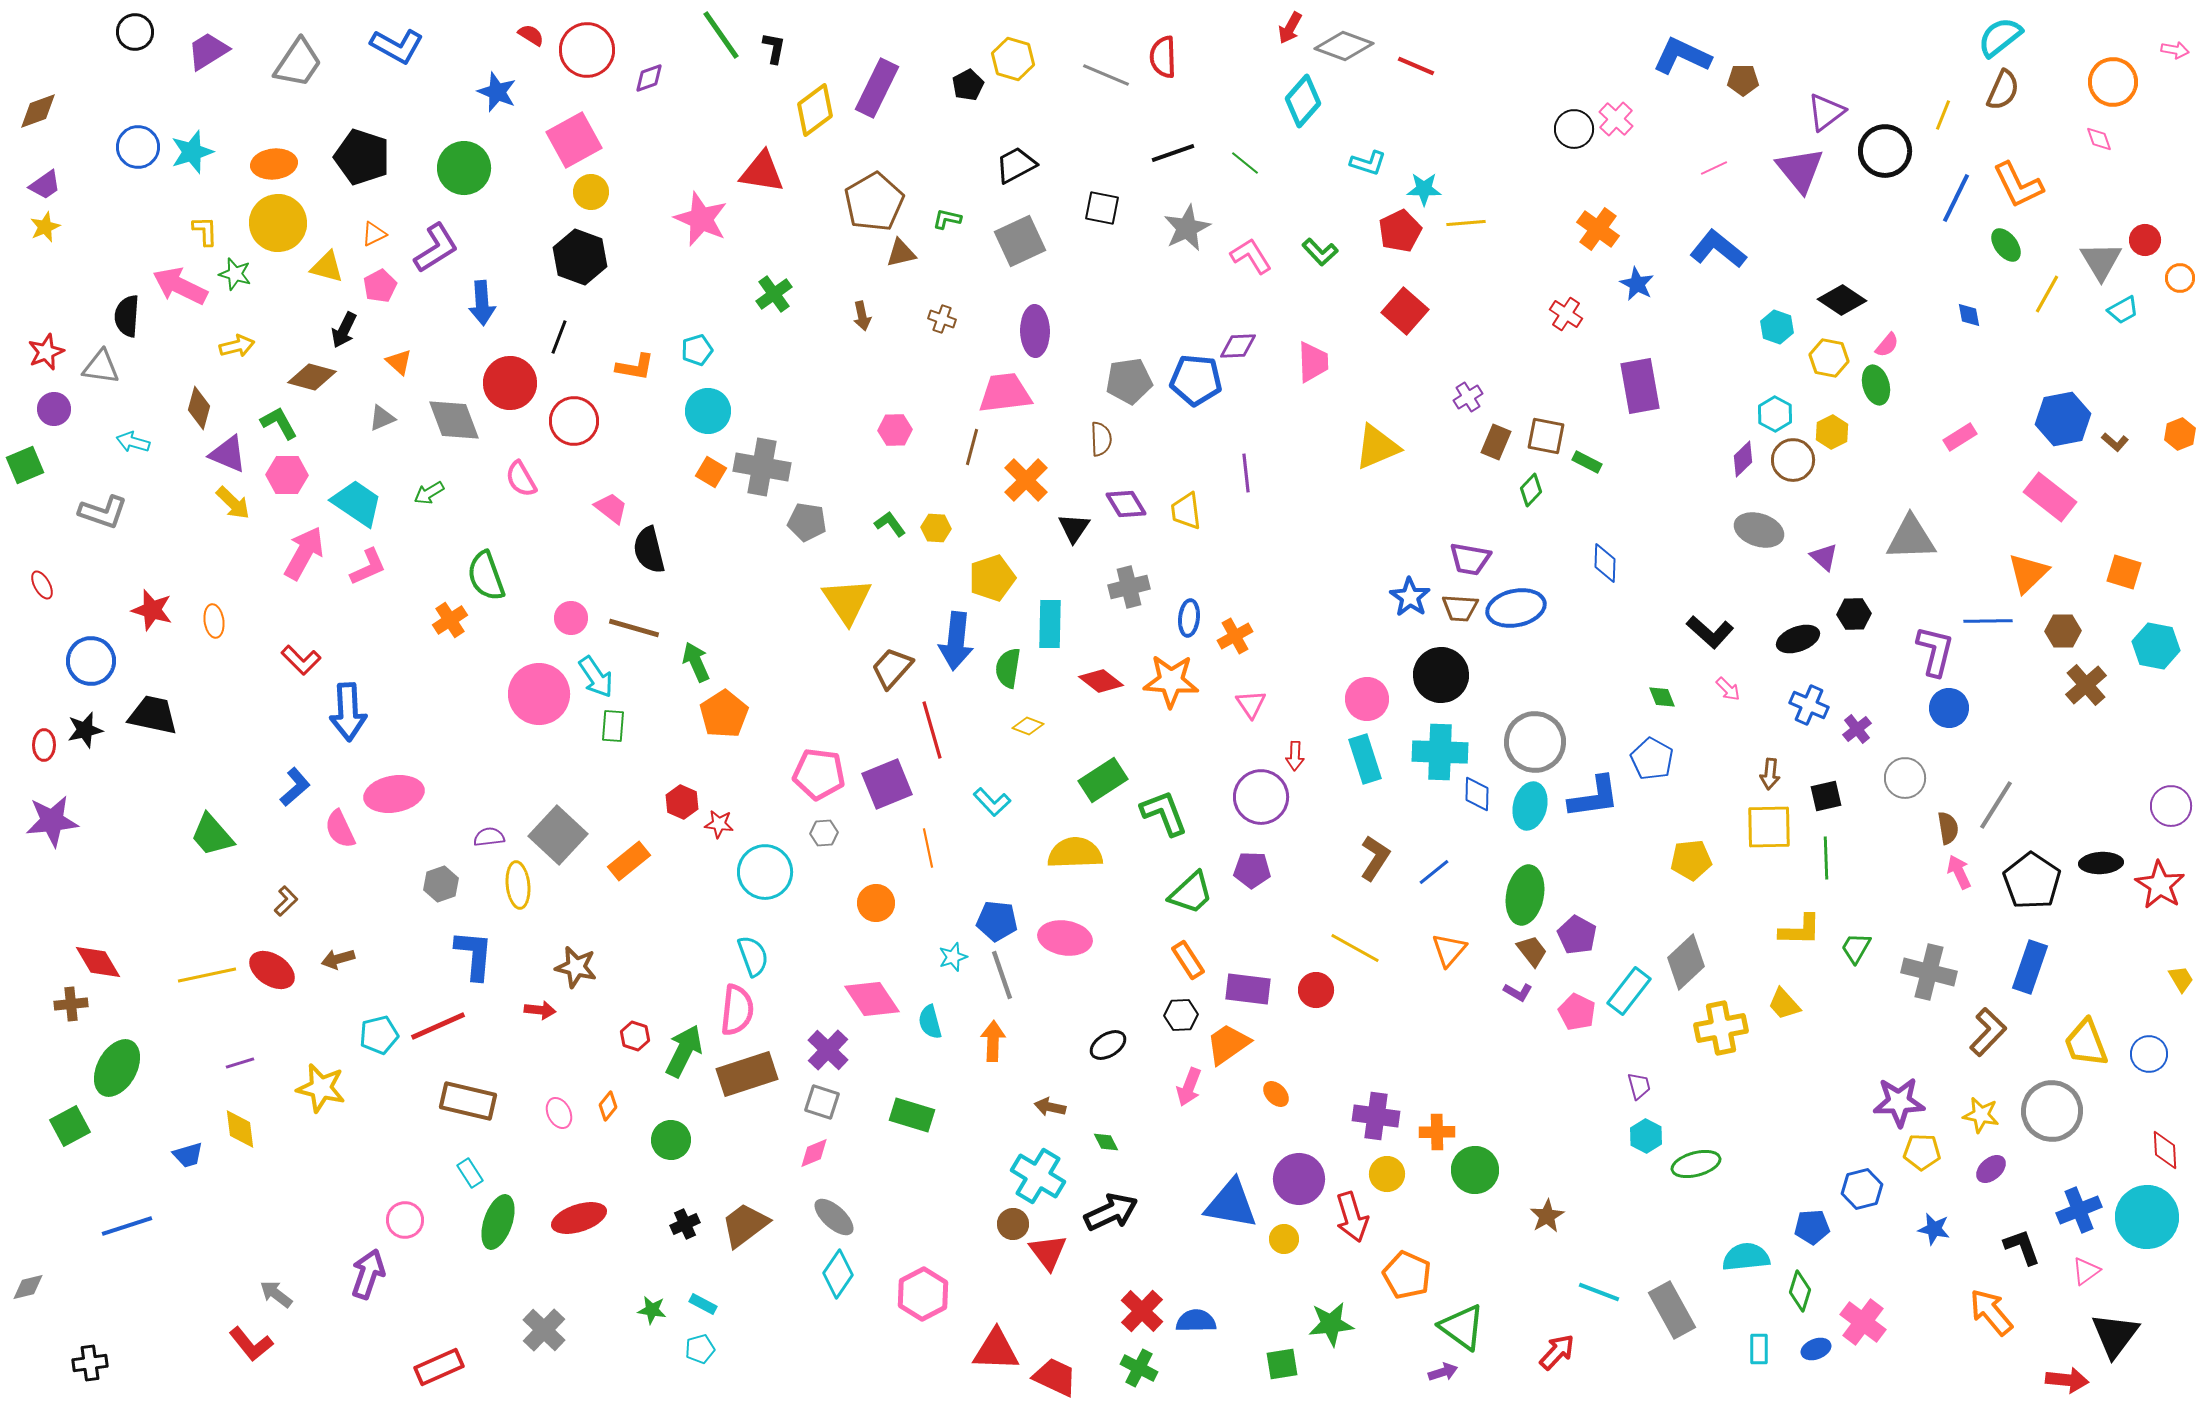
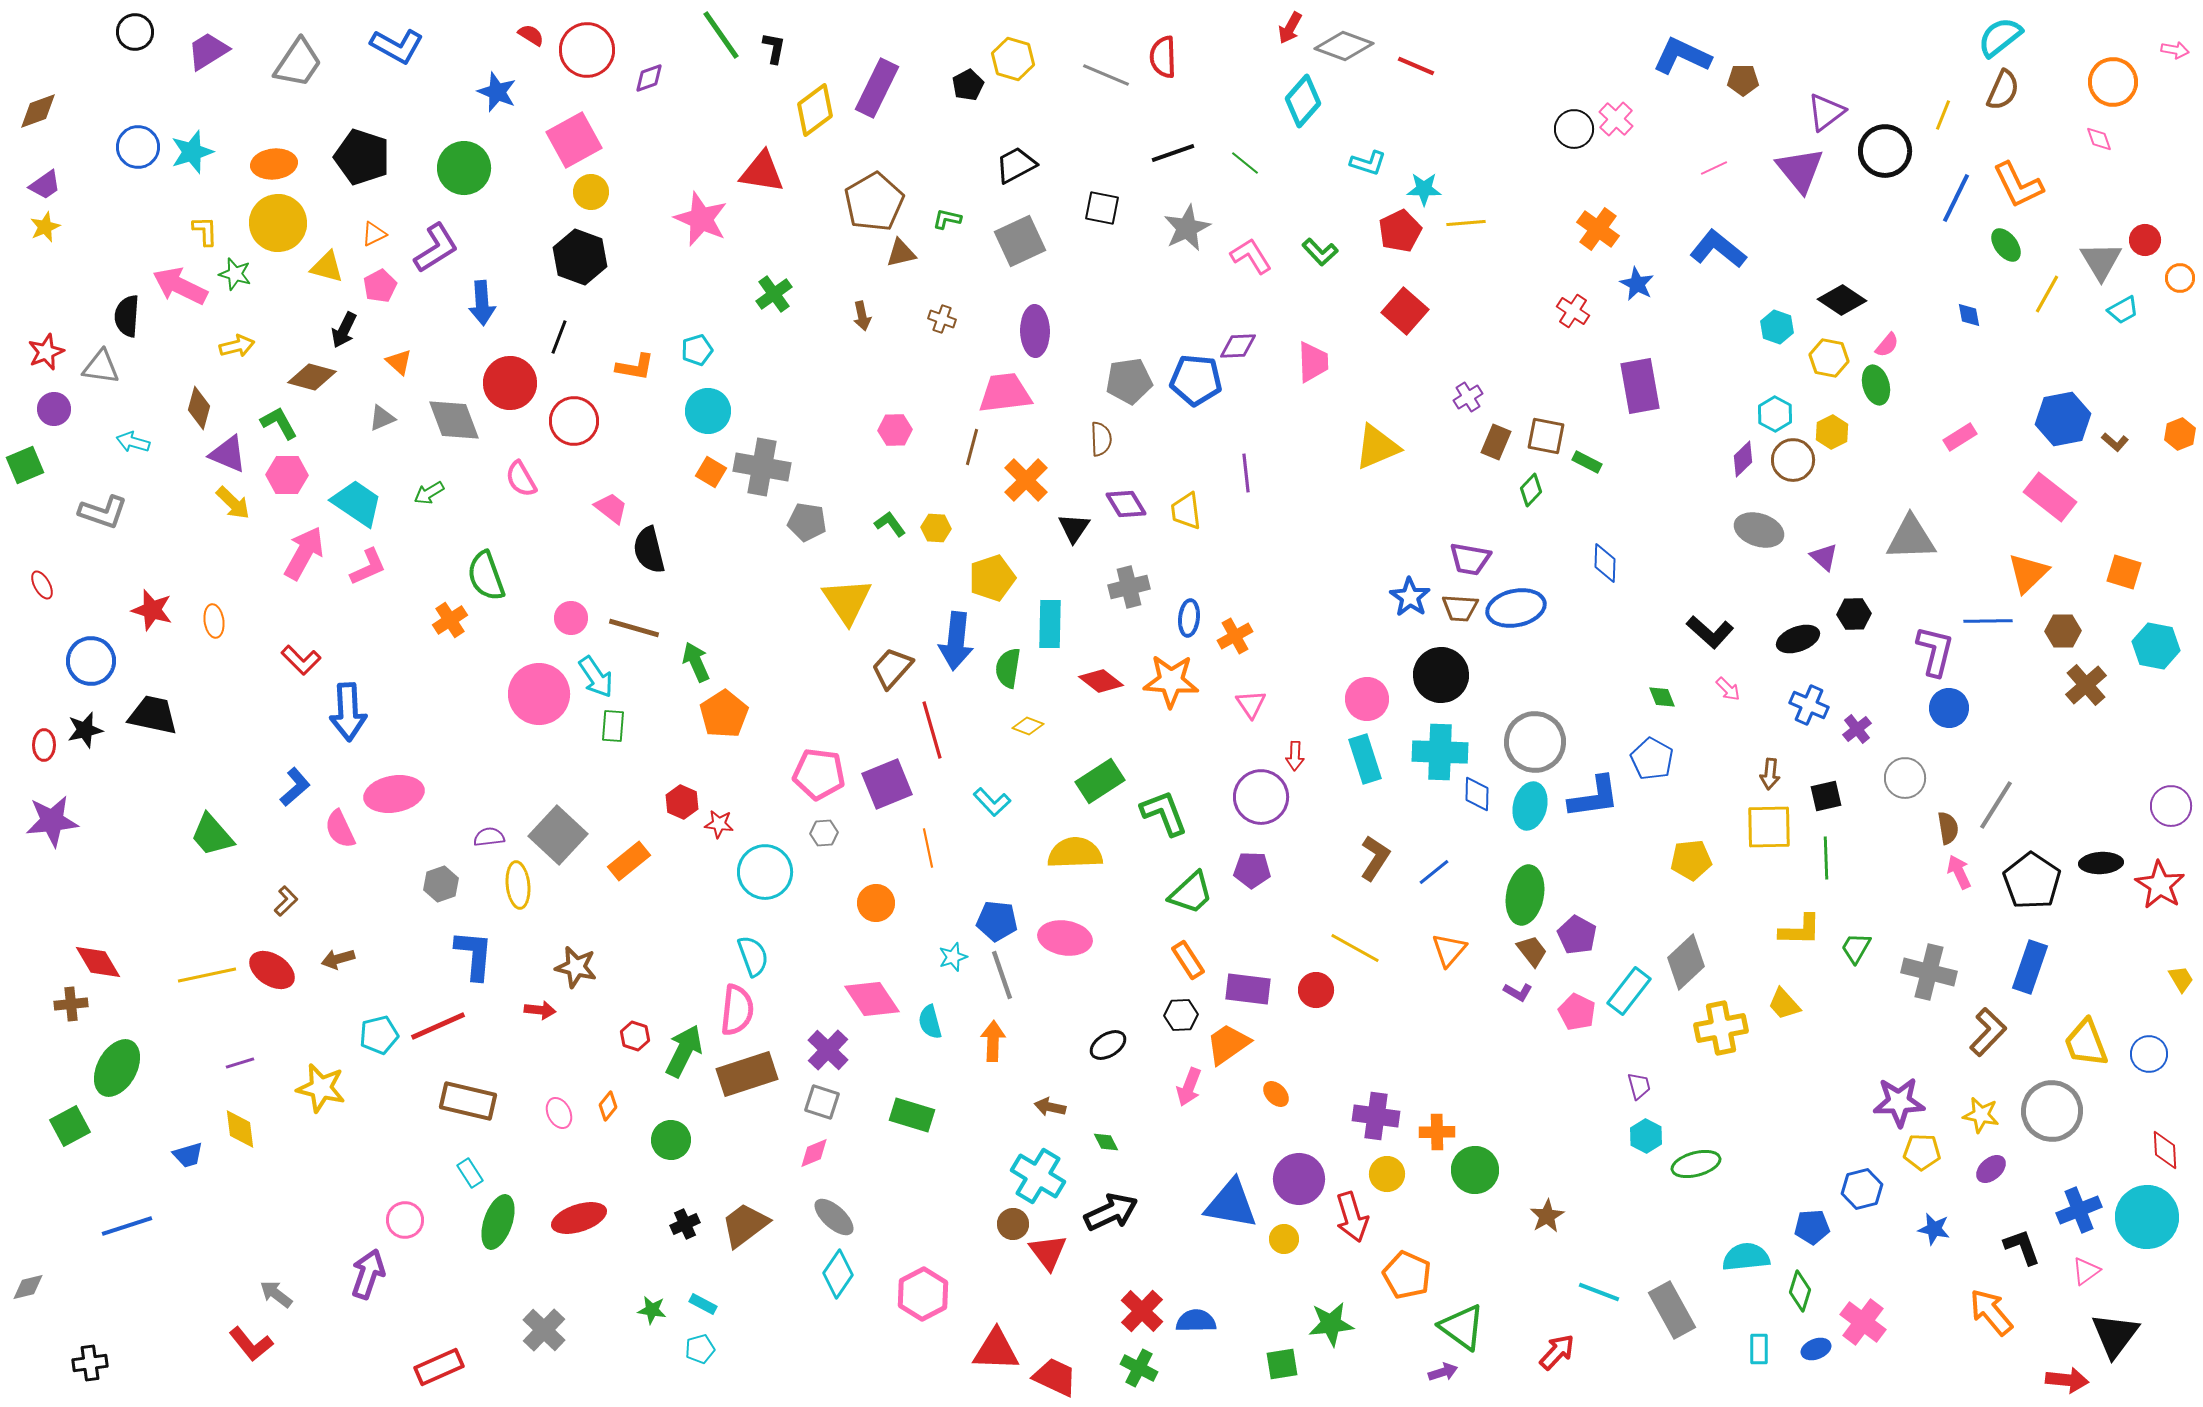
red cross at (1566, 314): moved 7 px right, 3 px up
green rectangle at (1103, 780): moved 3 px left, 1 px down
